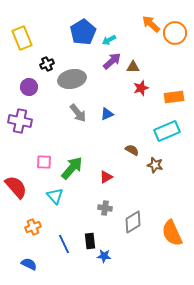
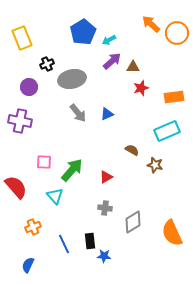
orange circle: moved 2 px right
green arrow: moved 2 px down
blue semicircle: moved 1 px left, 1 px down; rotated 91 degrees counterclockwise
